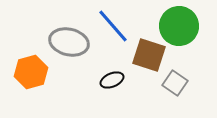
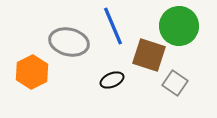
blue line: rotated 18 degrees clockwise
orange hexagon: moved 1 px right; rotated 12 degrees counterclockwise
